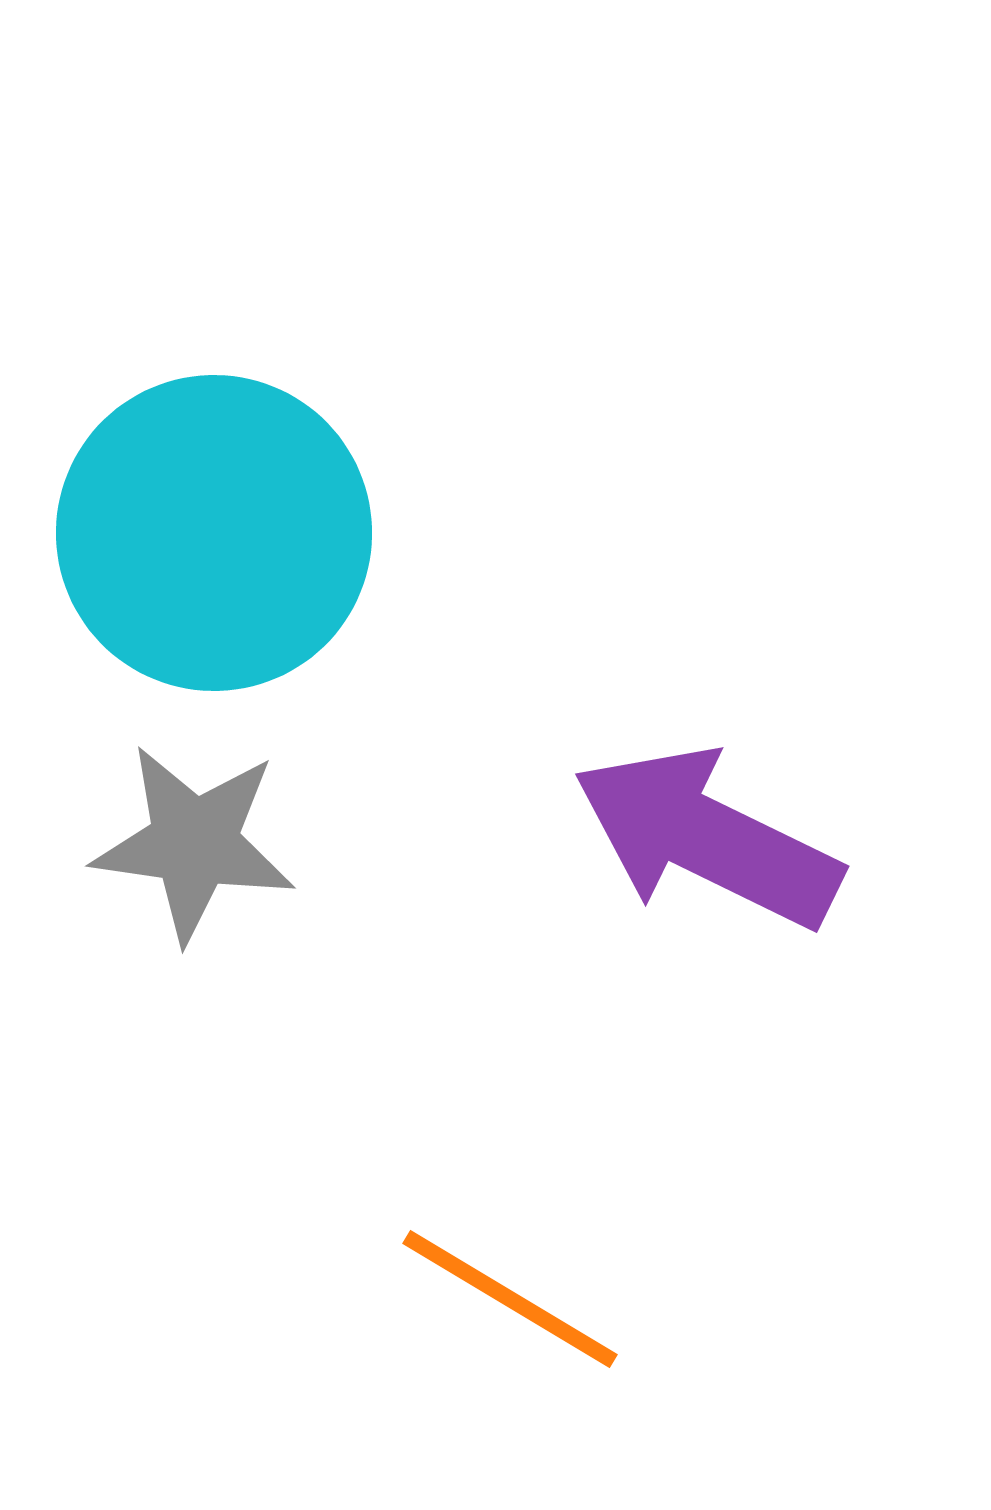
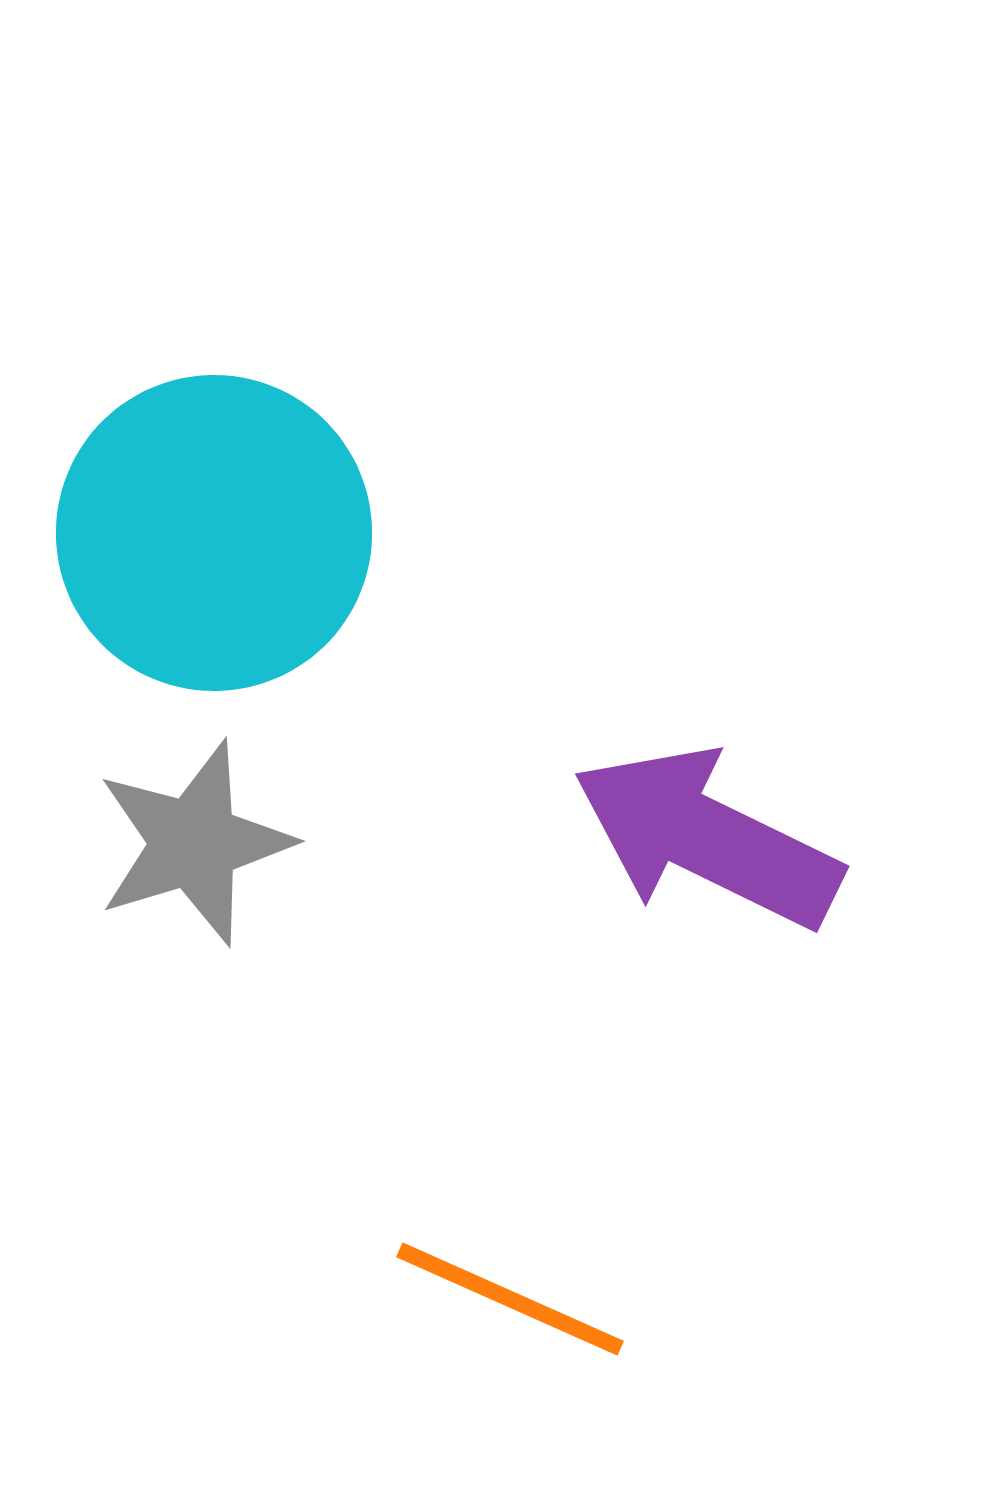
gray star: rotated 25 degrees counterclockwise
orange line: rotated 7 degrees counterclockwise
